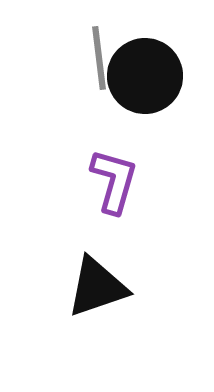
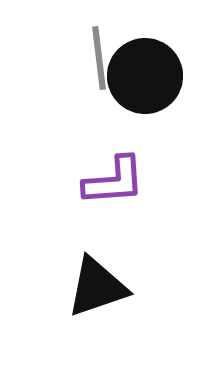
purple L-shape: rotated 70 degrees clockwise
